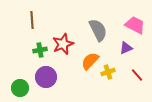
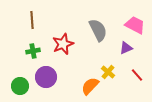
green cross: moved 7 px left, 1 px down
orange semicircle: moved 25 px down
yellow cross: rotated 32 degrees counterclockwise
green circle: moved 2 px up
